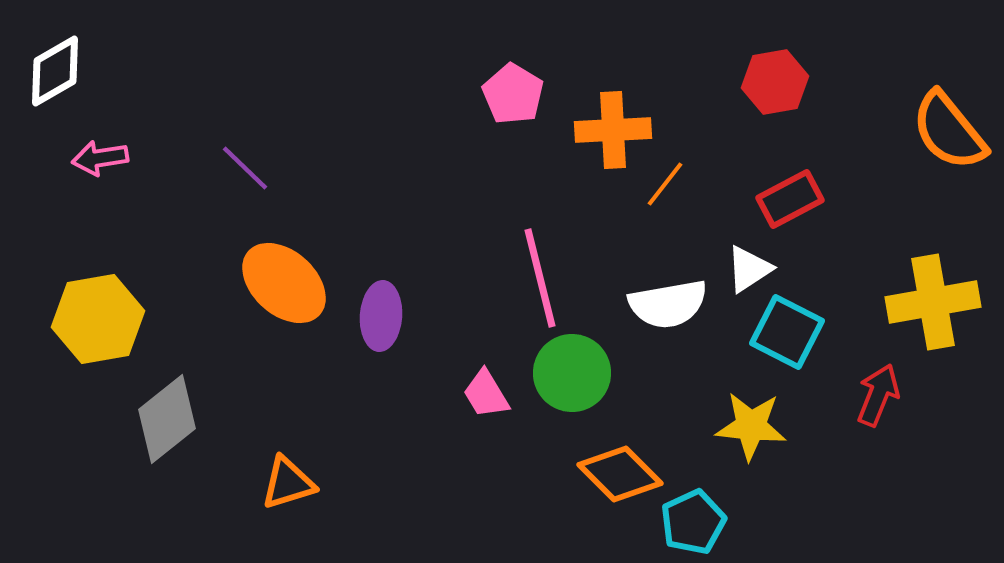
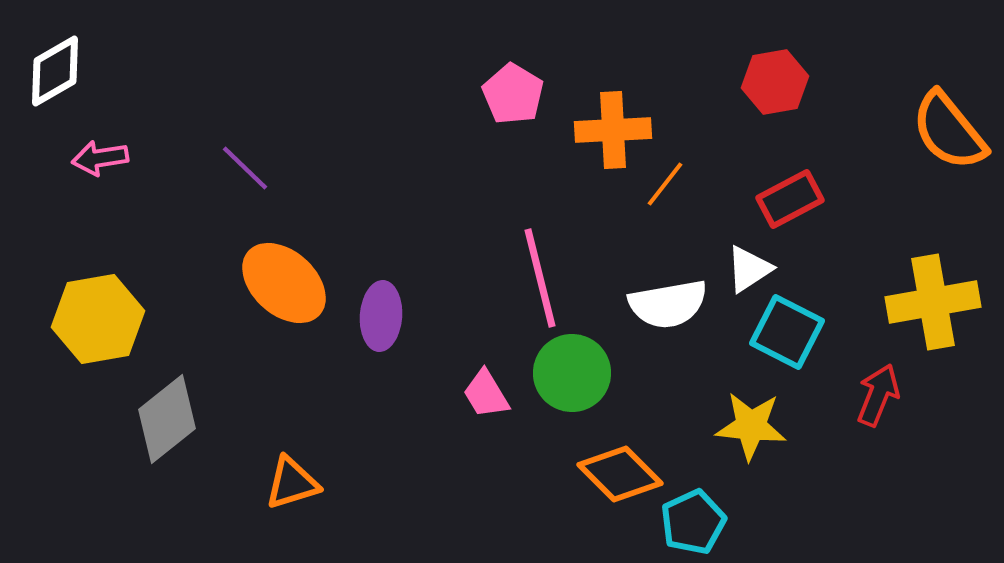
orange triangle: moved 4 px right
